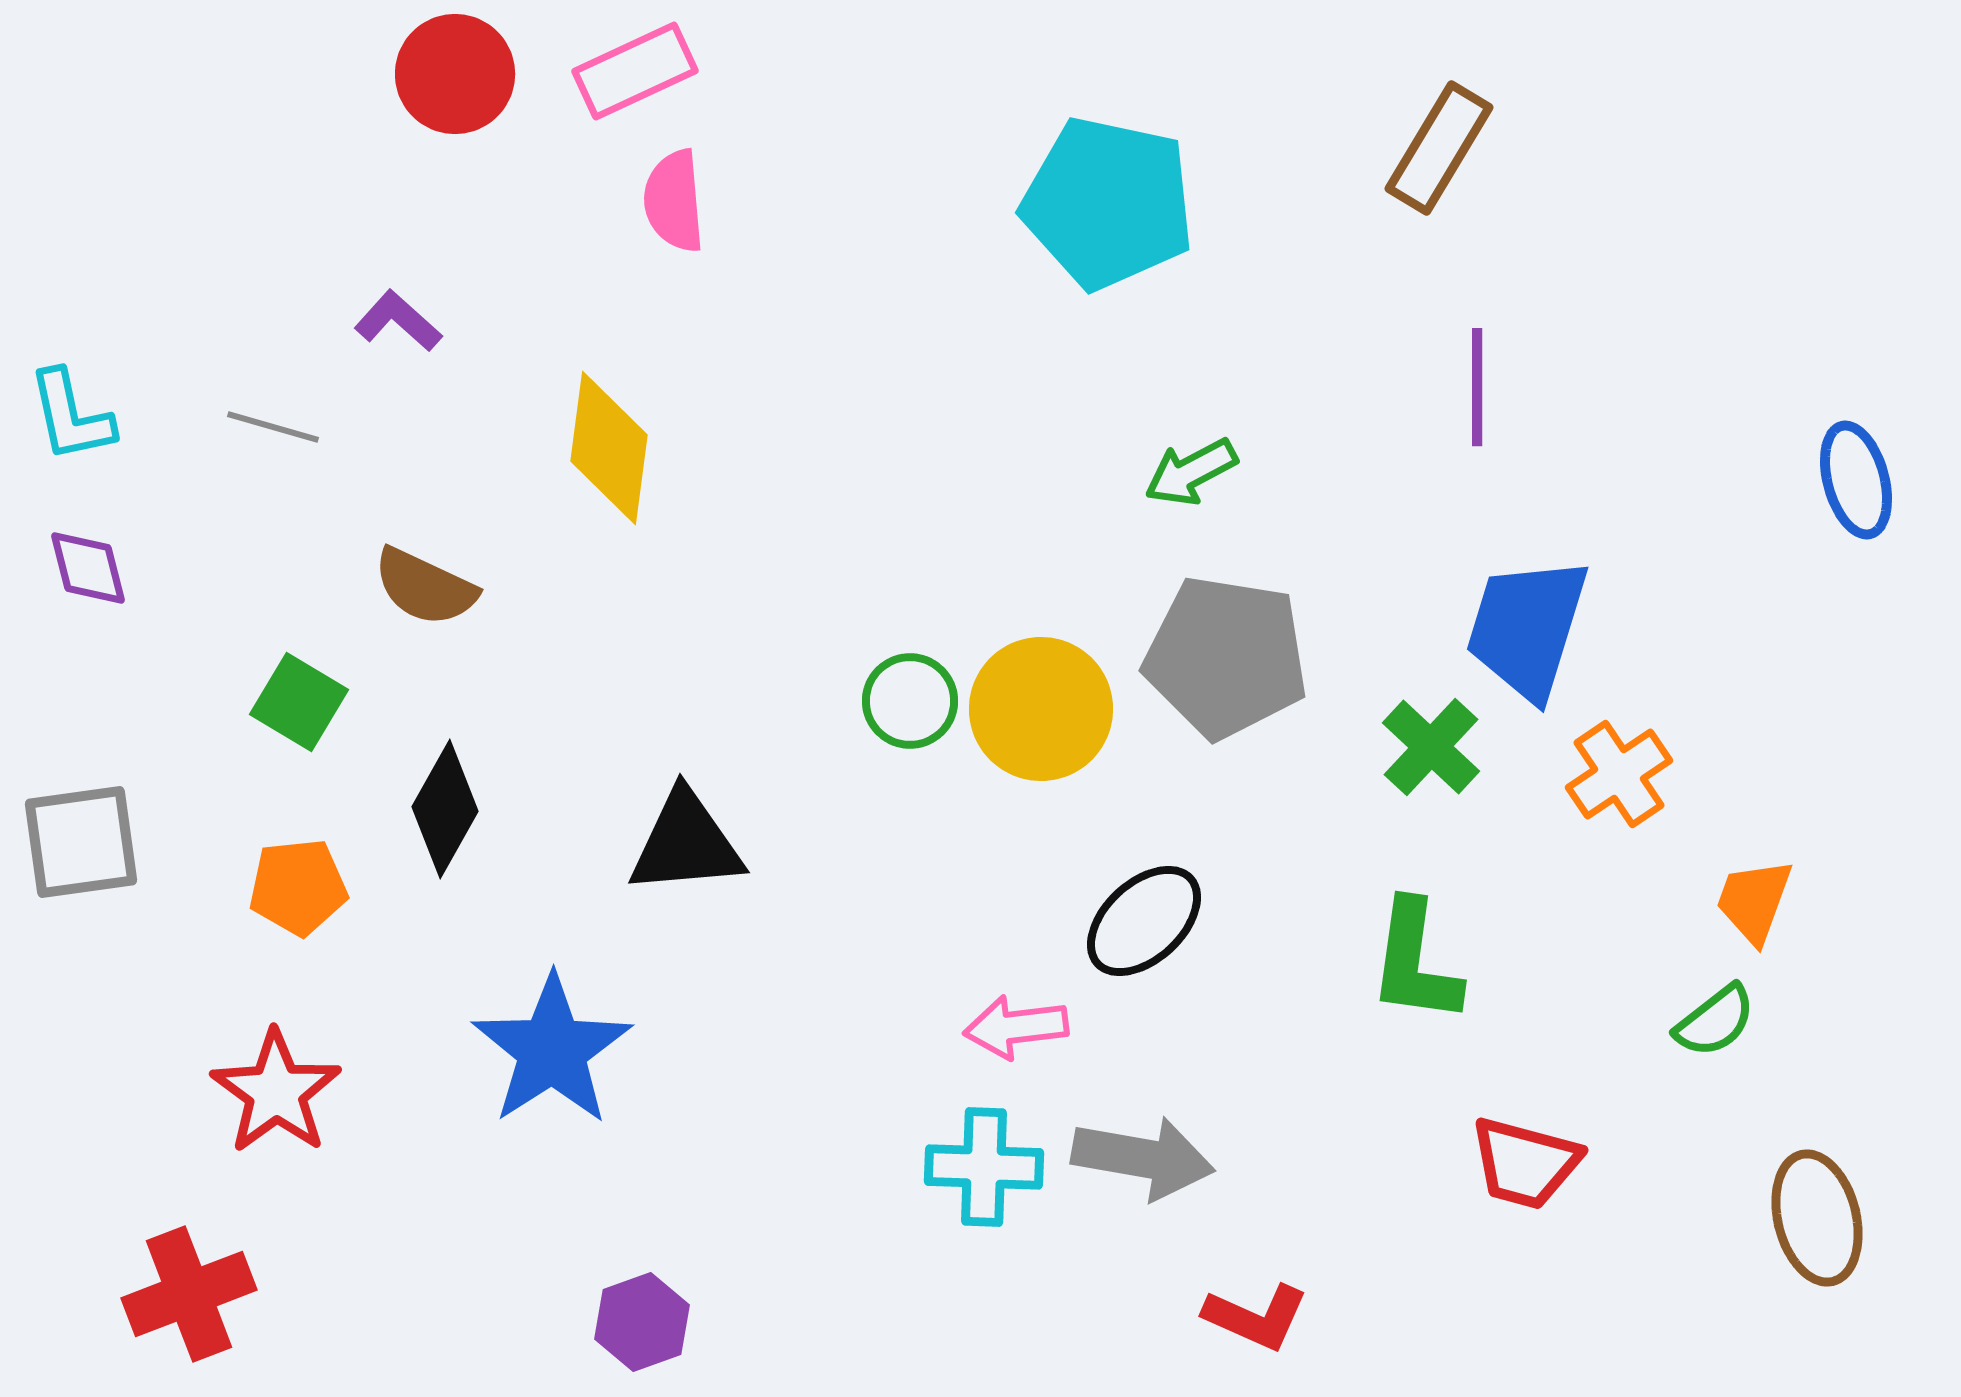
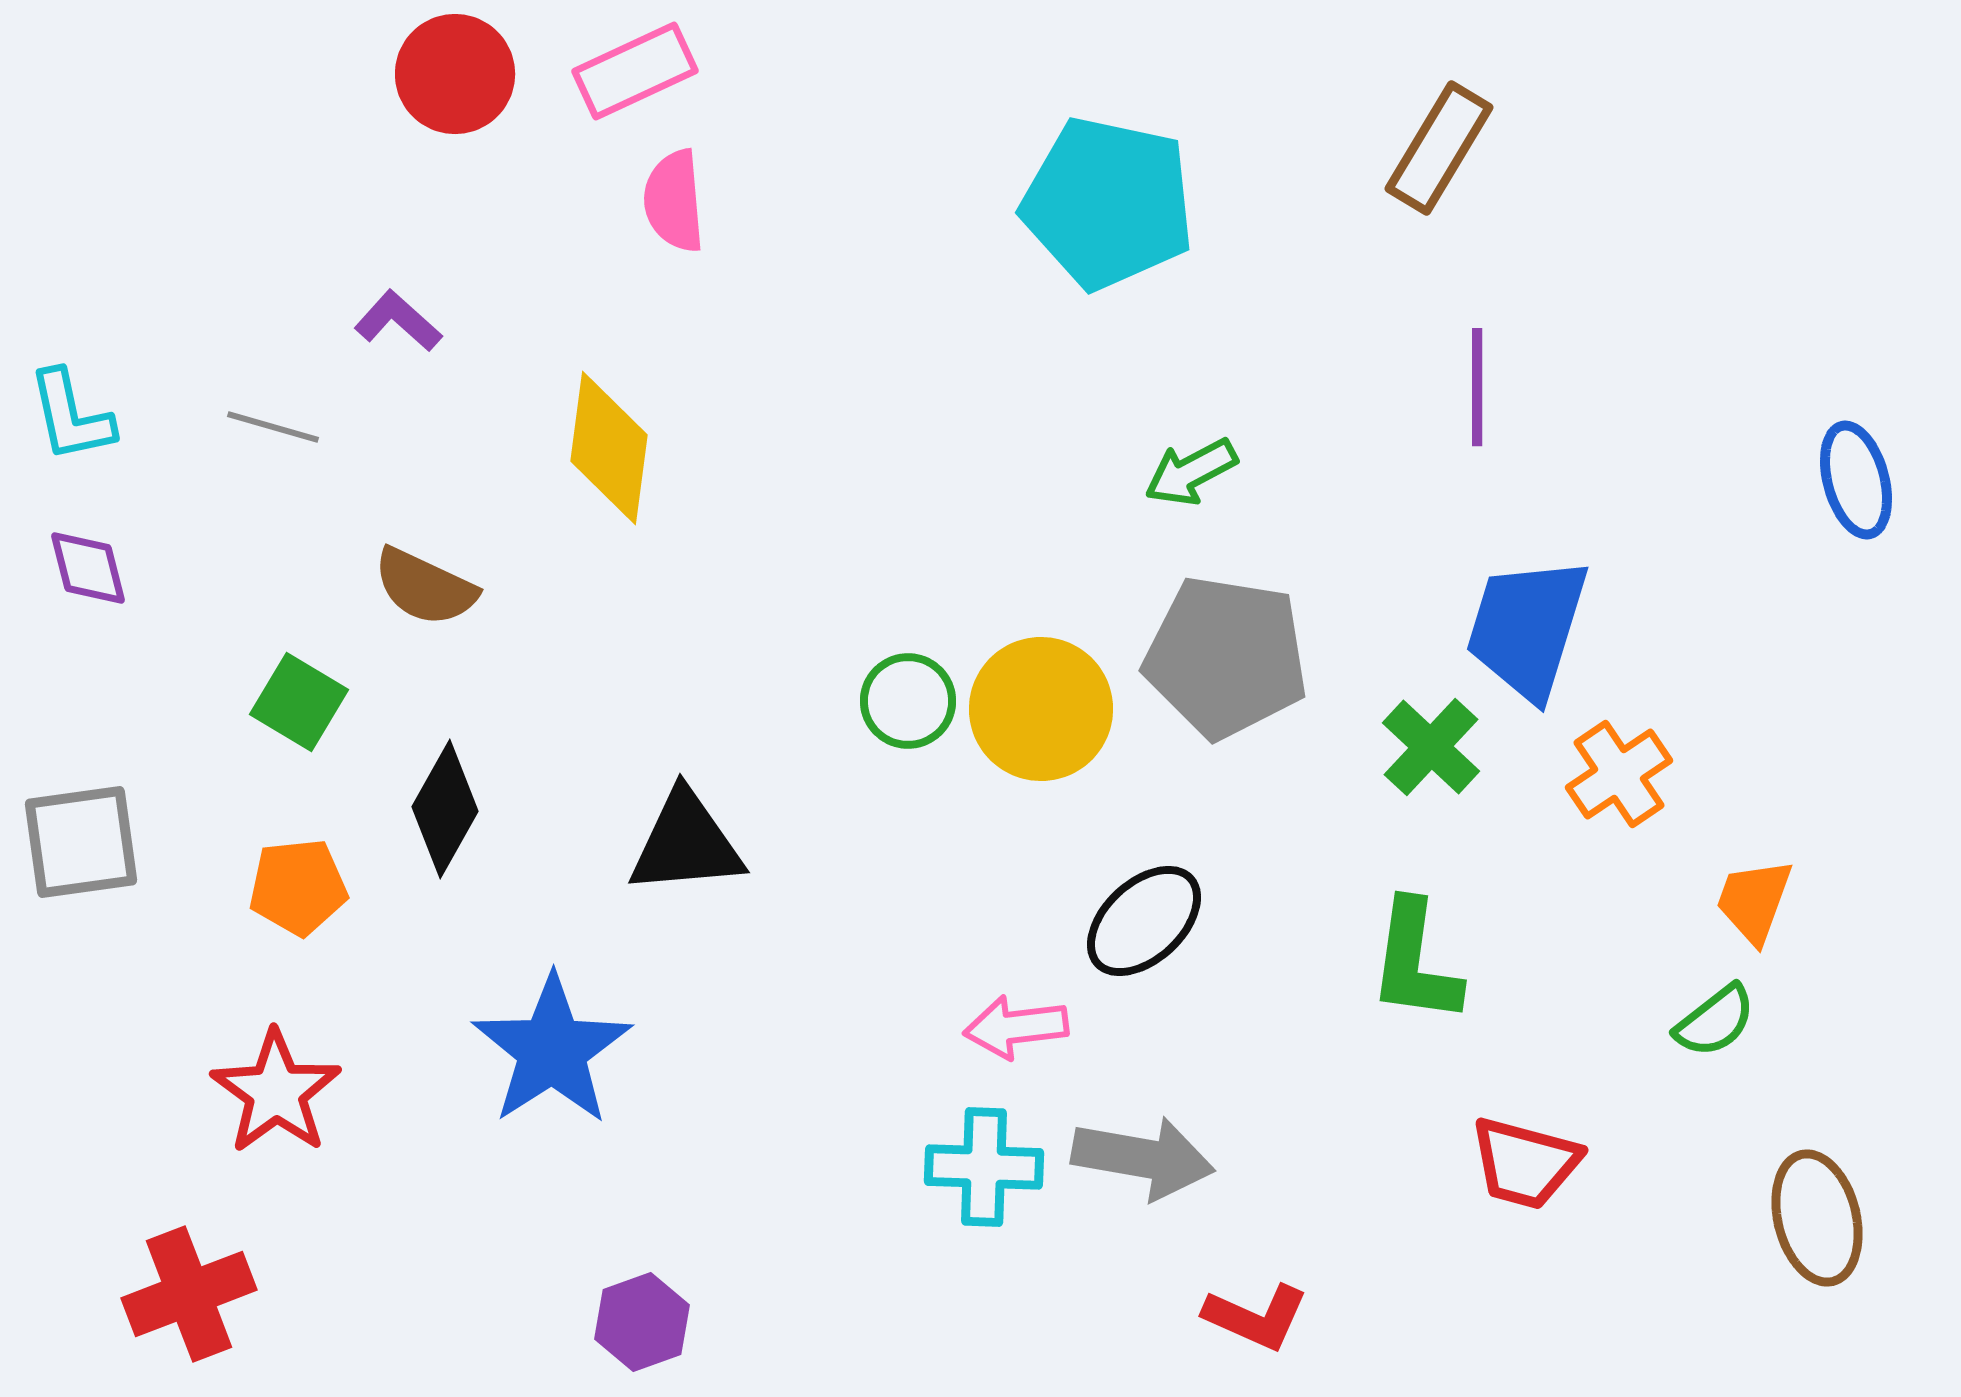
green circle: moved 2 px left
